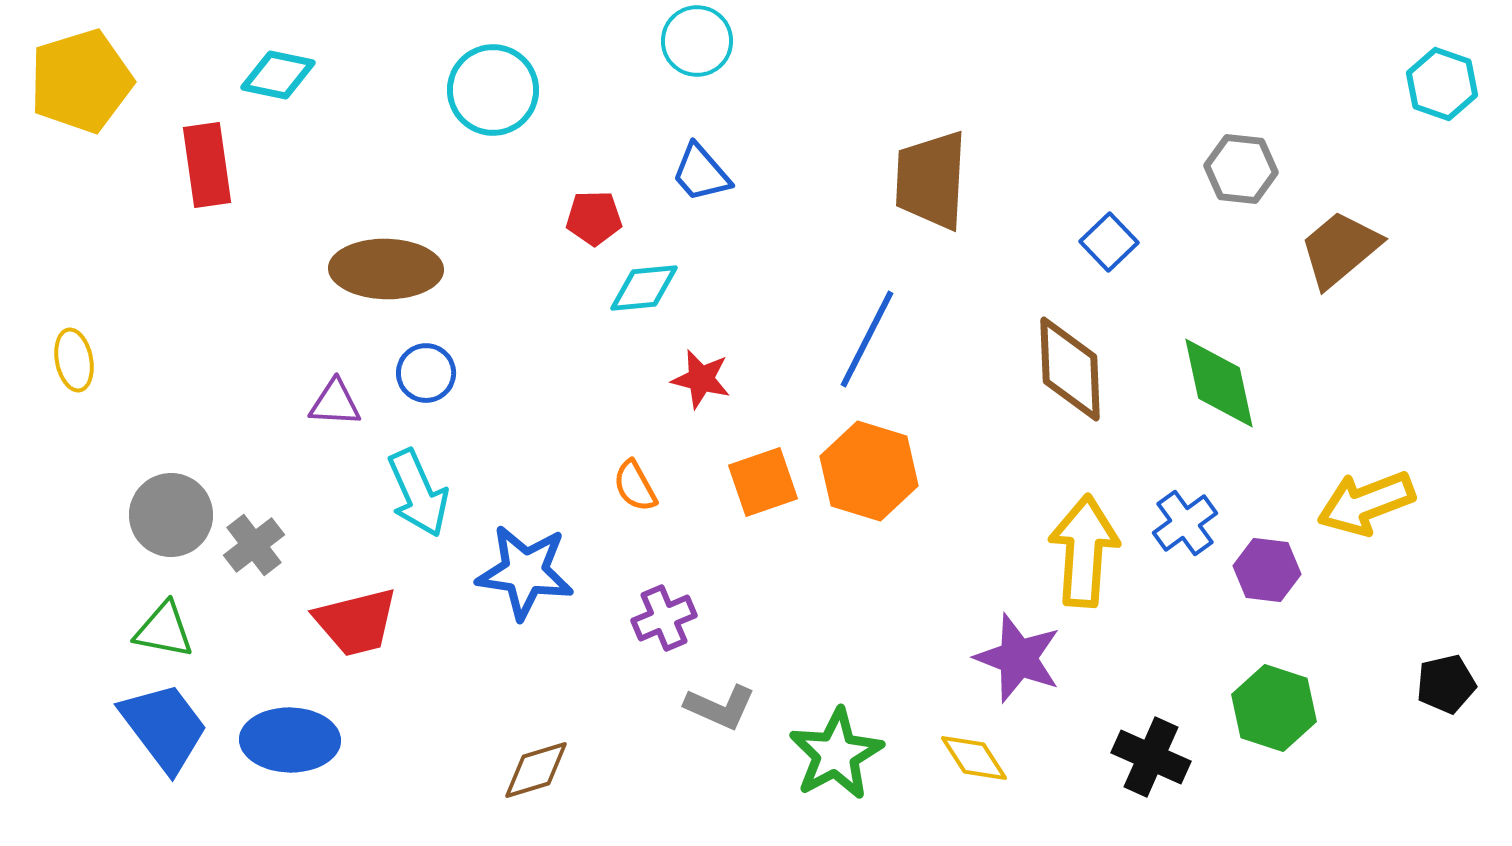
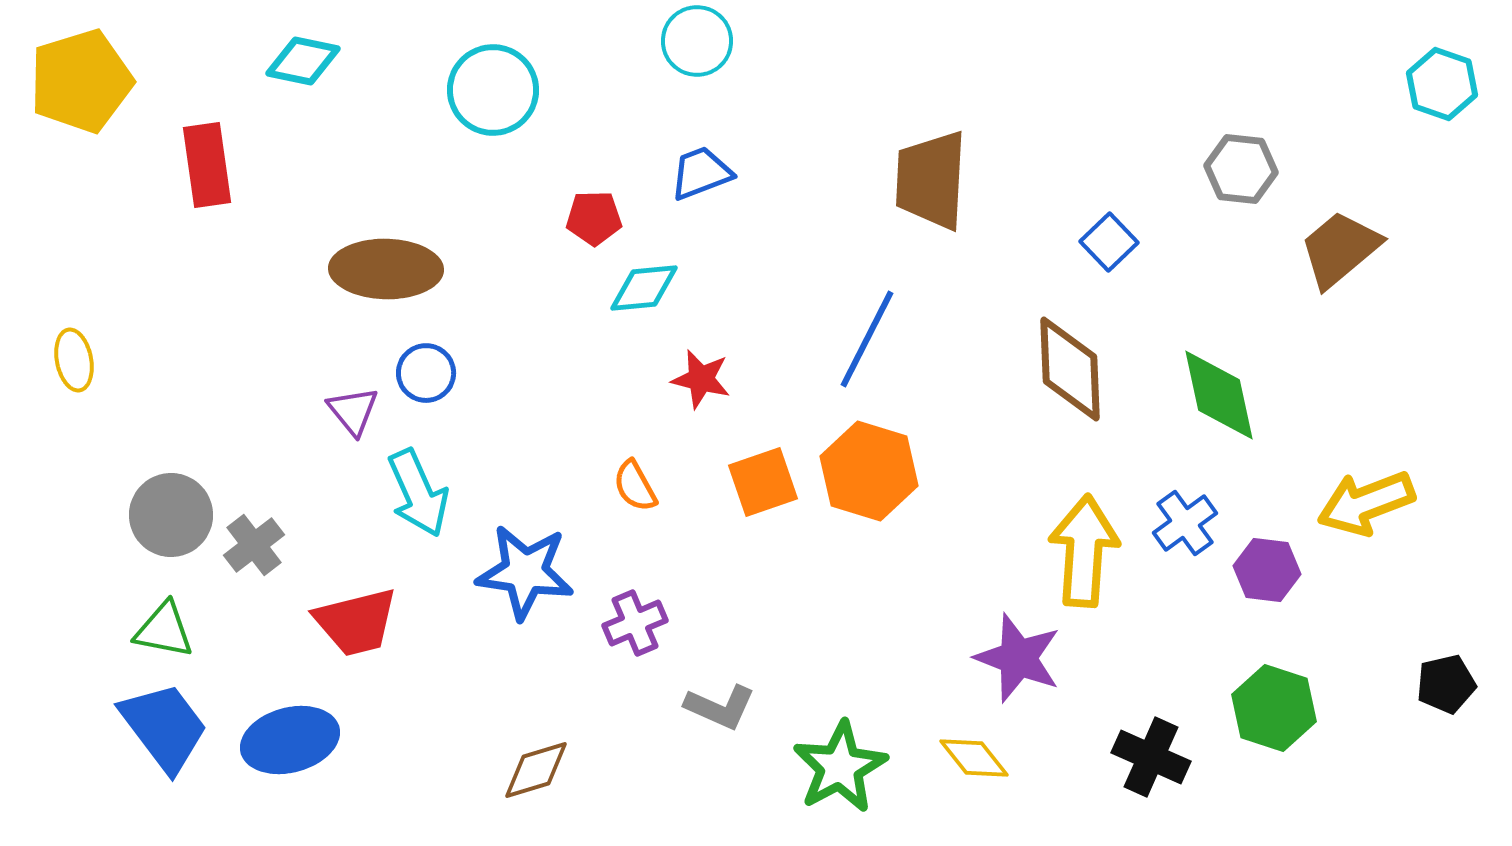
cyan diamond at (278, 75): moved 25 px right, 14 px up
blue trapezoid at (701, 173): rotated 110 degrees clockwise
green diamond at (1219, 383): moved 12 px down
purple triangle at (335, 403): moved 18 px right, 8 px down; rotated 48 degrees clockwise
purple cross at (664, 618): moved 29 px left, 5 px down
blue ellipse at (290, 740): rotated 16 degrees counterclockwise
green star at (836, 754): moved 4 px right, 13 px down
yellow diamond at (974, 758): rotated 6 degrees counterclockwise
